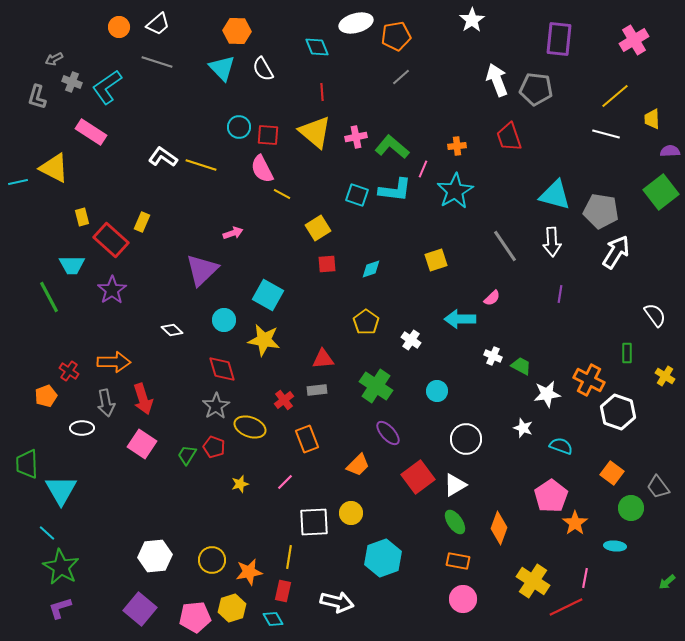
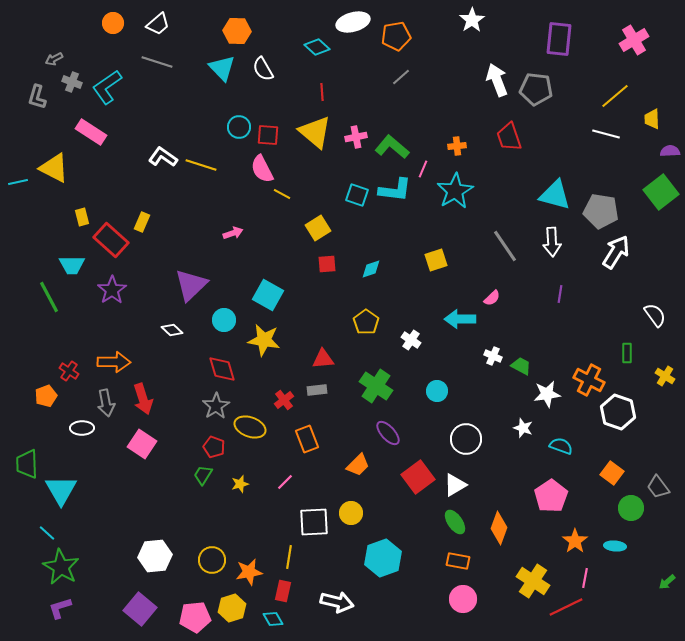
white ellipse at (356, 23): moved 3 px left, 1 px up
orange circle at (119, 27): moved 6 px left, 4 px up
cyan diamond at (317, 47): rotated 25 degrees counterclockwise
purple triangle at (202, 270): moved 11 px left, 15 px down
green trapezoid at (187, 455): moved 16 px right, 20 px down
orange star at (575, 523): moved 18 px down
